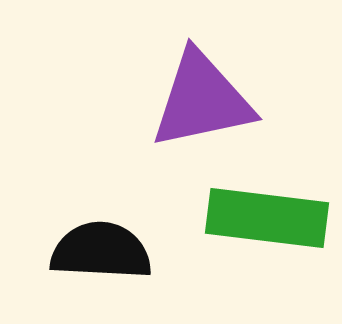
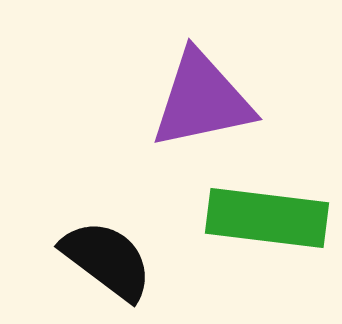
black semicircle: moved 6 px right, 9 px down; rotated 34 degrees clockwise
